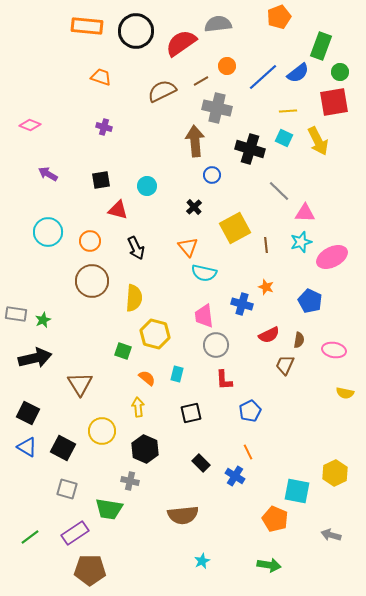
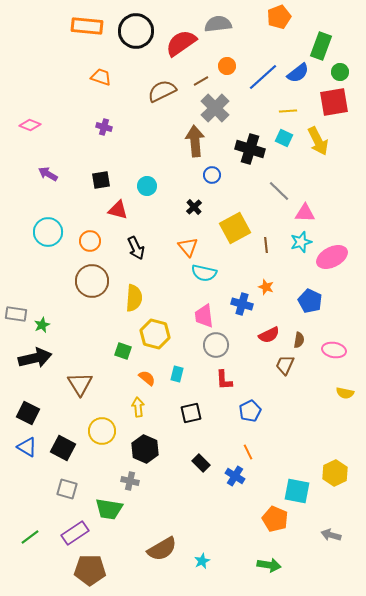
gray cross at (217, 108): moved 2 px left; rotated 32 degrees clockwise
green star at (43, 320): moved 1 px left, 5 px down
brown semicircle at (183, 515): moved 21 px left, 34 px down; rotated 24 degrees counterclockwise
